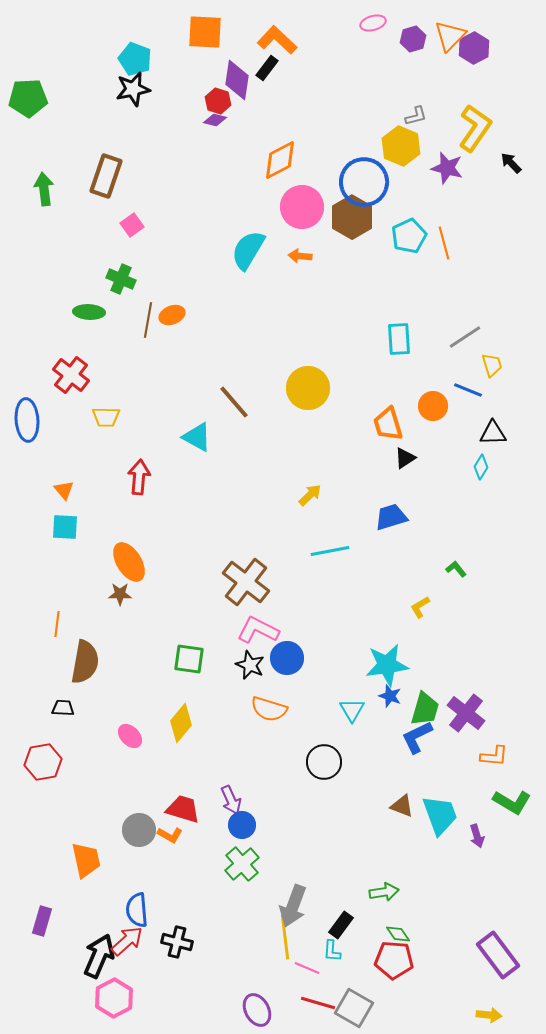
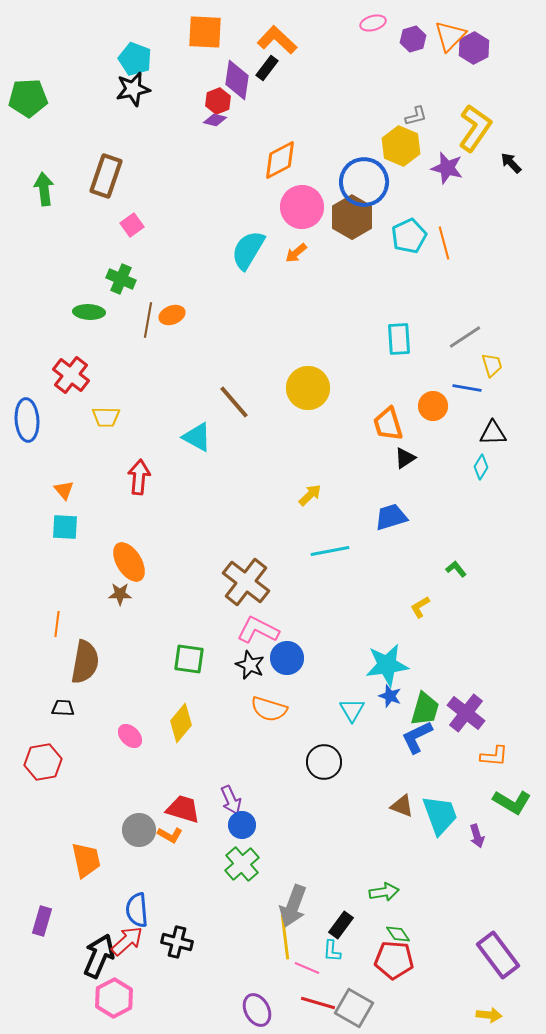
red hexagon at (218, 101): rotated 20 degrees clockwise
orange arrow at (300, 256): moved 4 px left, 3 px up; rotated 45 degrees counterclockwise
blue line at (468, 390): moved 1 px left, 2 px up; rotated 12 degrees counterclockwise
